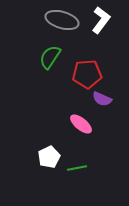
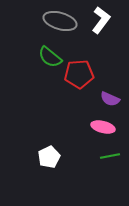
gray ellipse: moved 2 px left, 1 px down
green semicircle: rotated 85 degrees counterclockwise
red pentagon: moved 8 px left
purple semicircle: moved 8 px right
pink ellipse: moved 22 px right, 3 px down; rotated 25 degrees counterclockwise
green line: moved 33 px right, 12 px up
